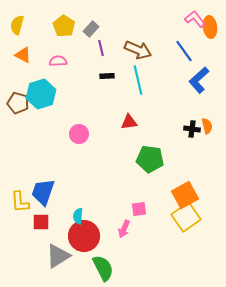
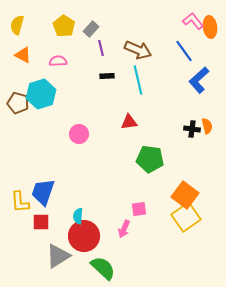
pink L-shape: moved 2 px left, 2 px down
orange square: rotated 24 degrees counterclockwise
green semicircle: rotated 20 degrees counterclockwise
